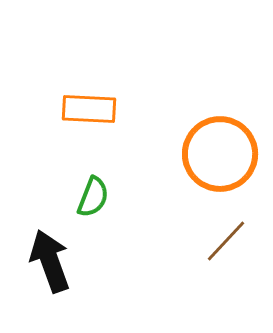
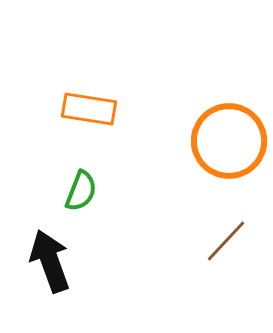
orange rectangle: rotated 6 degrees clockwise
orange circle: moved 9 px right, 13 px up
green semicircle: moved 12 px left, 6 px up
